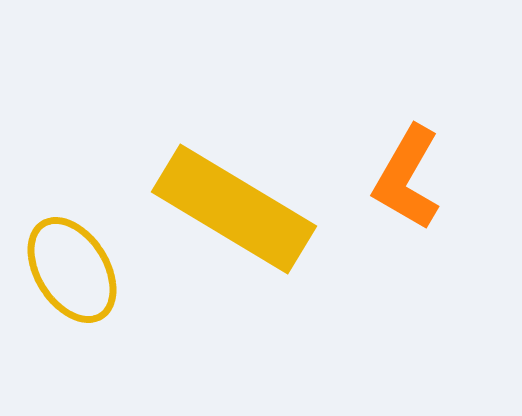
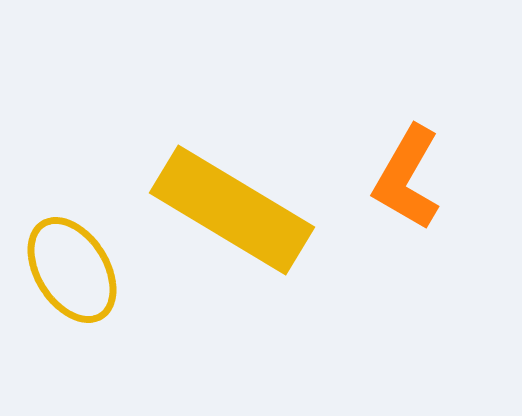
yellow rectangle: moved 2 px left, 1 px down
